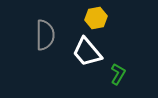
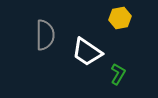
yellow hexagon: moved 24 px right
white trapezoid: rotated 16 degrees counterclockwise
